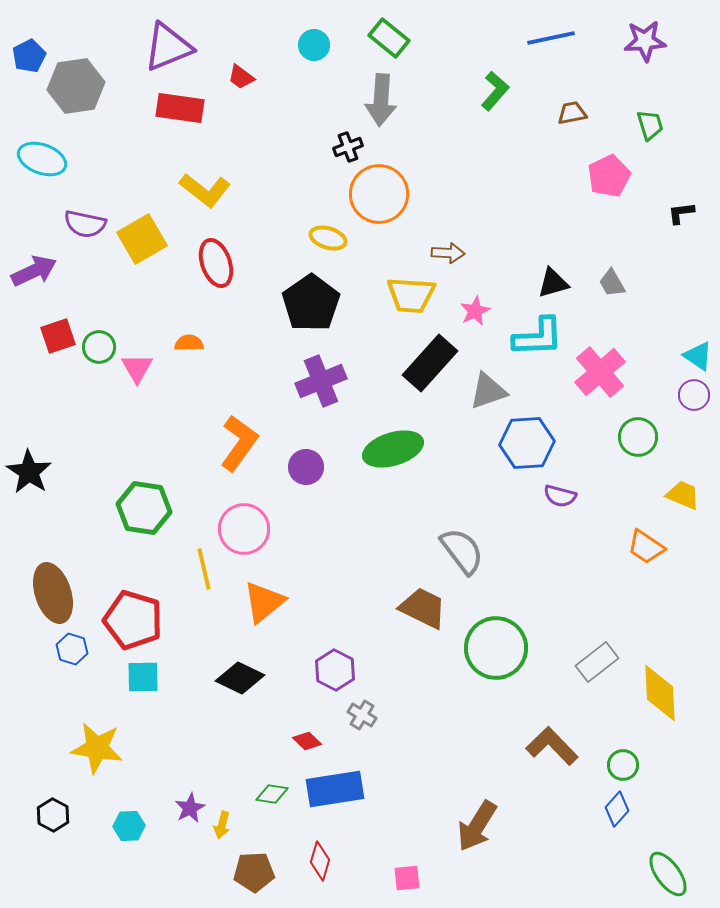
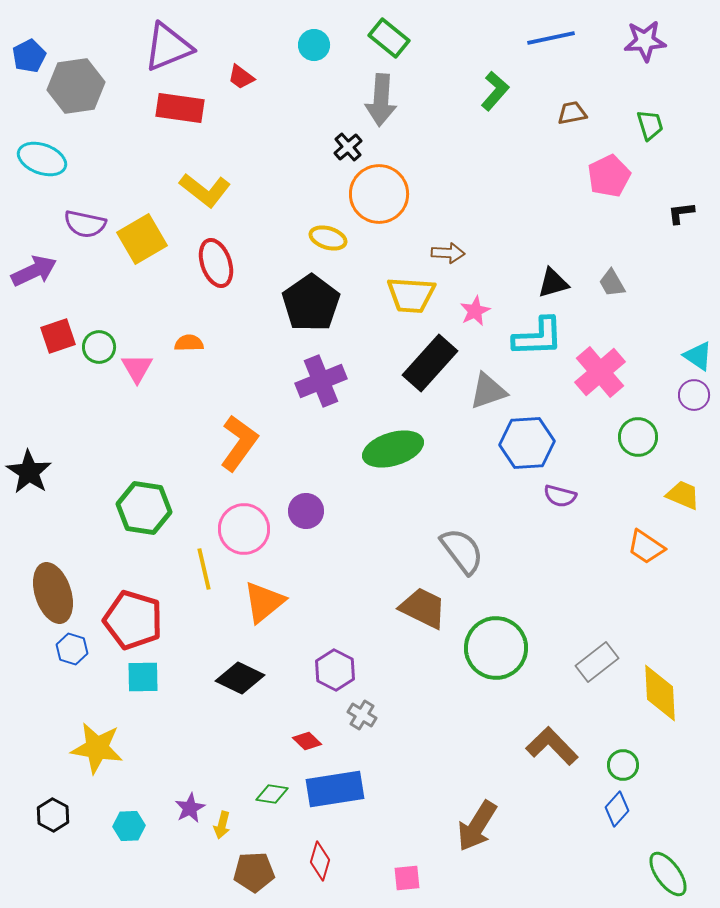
black cross at (348, 147): rotated 20 degrees counterclockwise
purple circle at (306, 467): moved 44 px down
